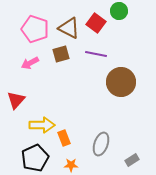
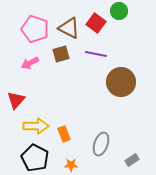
yellow arrow: moved 6 px left, 1 px down
orange rectangle: moved 4 px up
black pentagon: rotated 20 degrees counterclockwise
